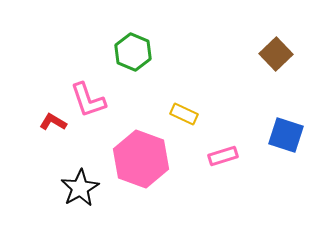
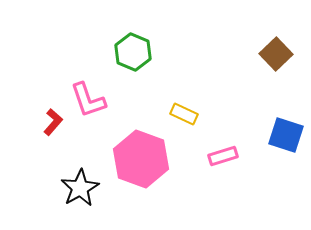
red L-shape: rotated 100 degrees clockwise
